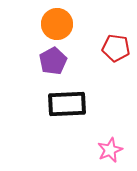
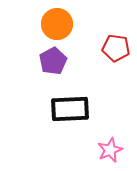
black rectangle: moved 3 px right, 5 px down
